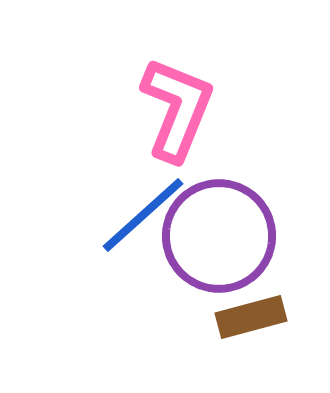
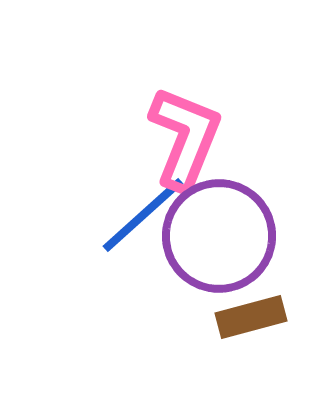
pink L-shape: moved 8 px right, 29 px down
